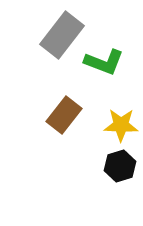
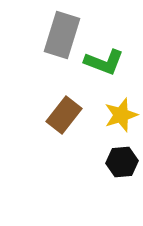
gray rectangle: rotated 21 degrees counterclockwise
yellow star: moved 10 px up; rotated 20 degrees counterclockwise
black hexagon: moved 2 px right, 4 px up; rotated 12 degrees clockwise
